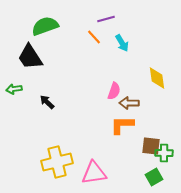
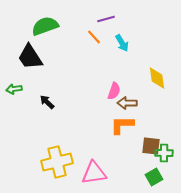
brown arrow: moved 2 px left
